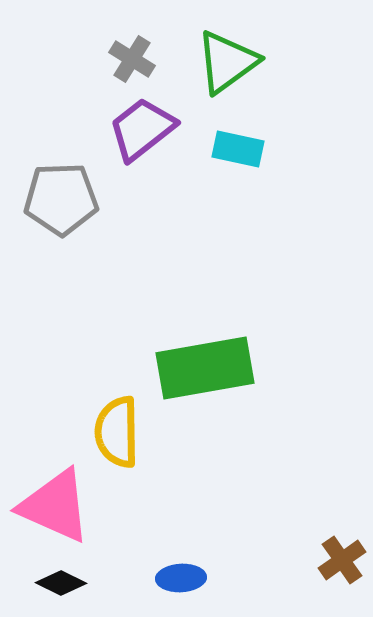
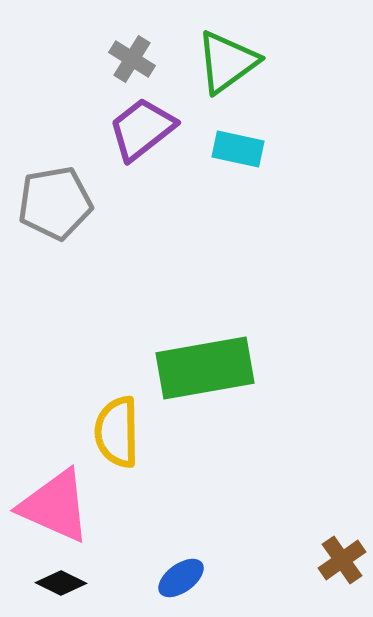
gray pentagon: moved 6 px left, 4 px down; rotated 8 degrees counterclockwise
blue ellipse: rotated 33 degrees counterclockwise
